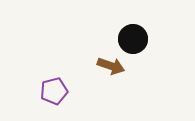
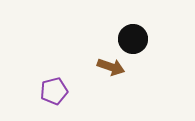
brown arrow: moved 1 px down
